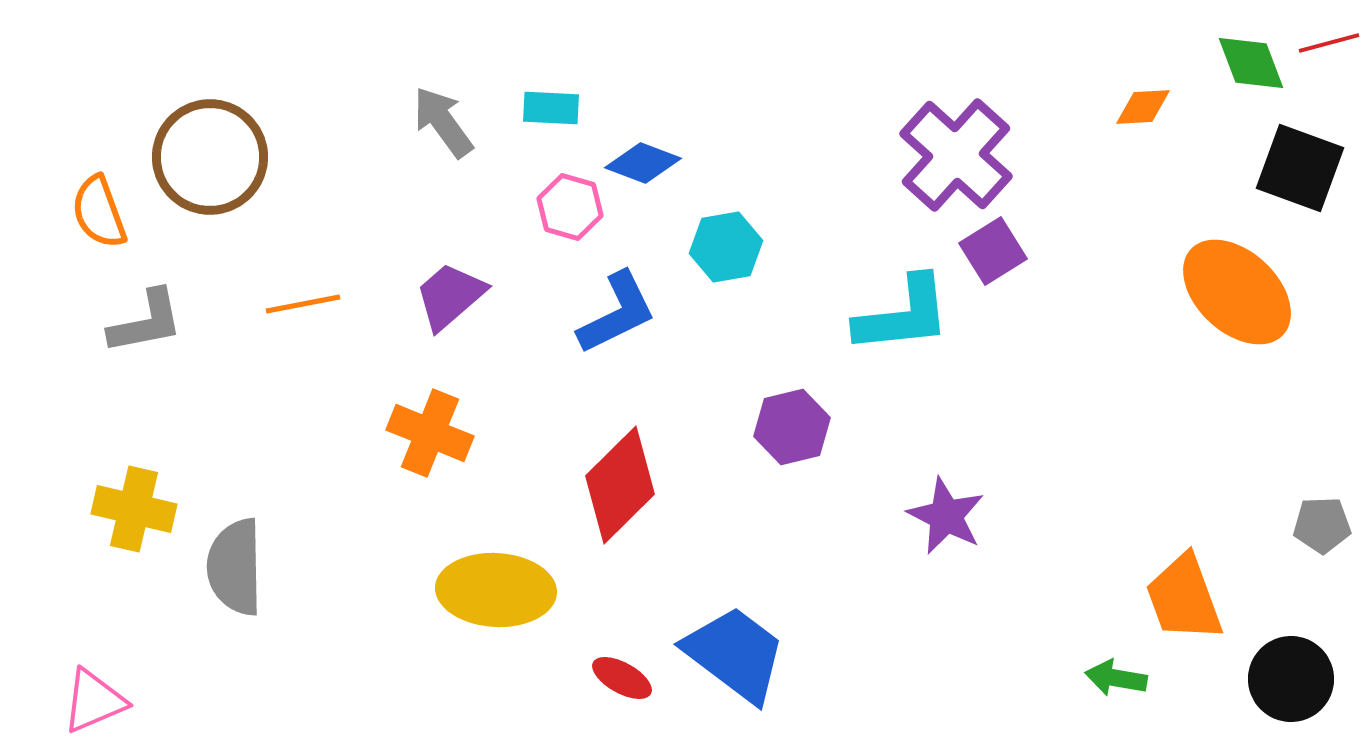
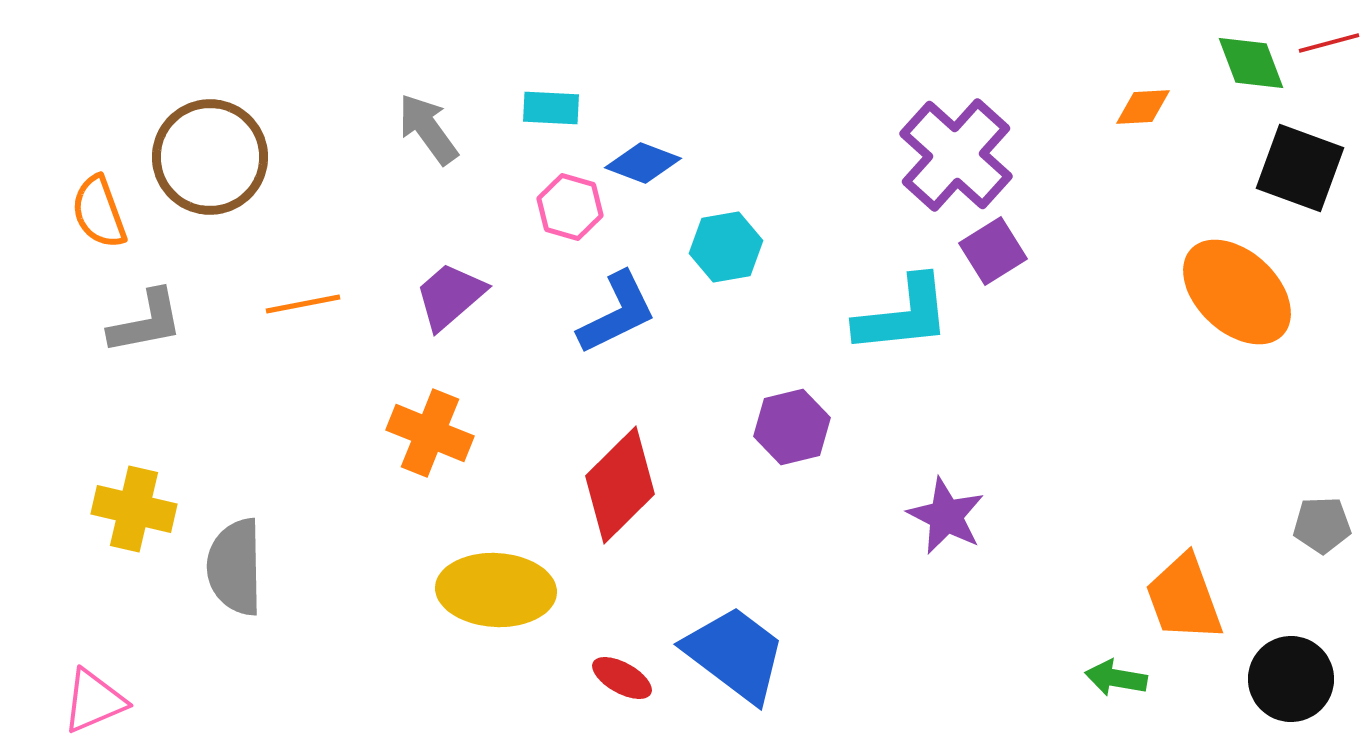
gray arrow: moved 15 px left, 7 px down
